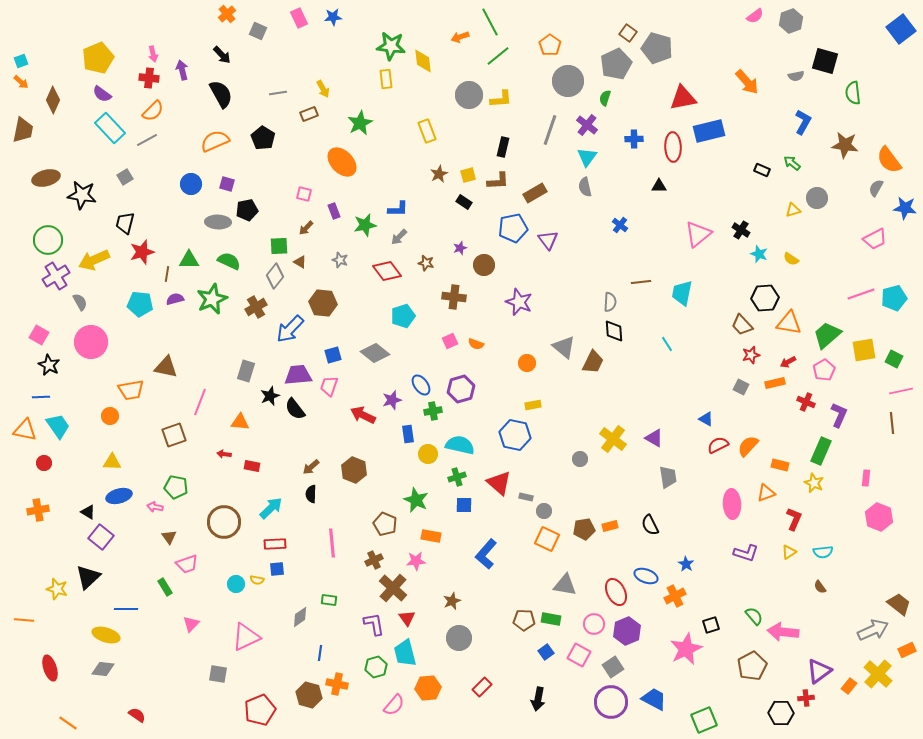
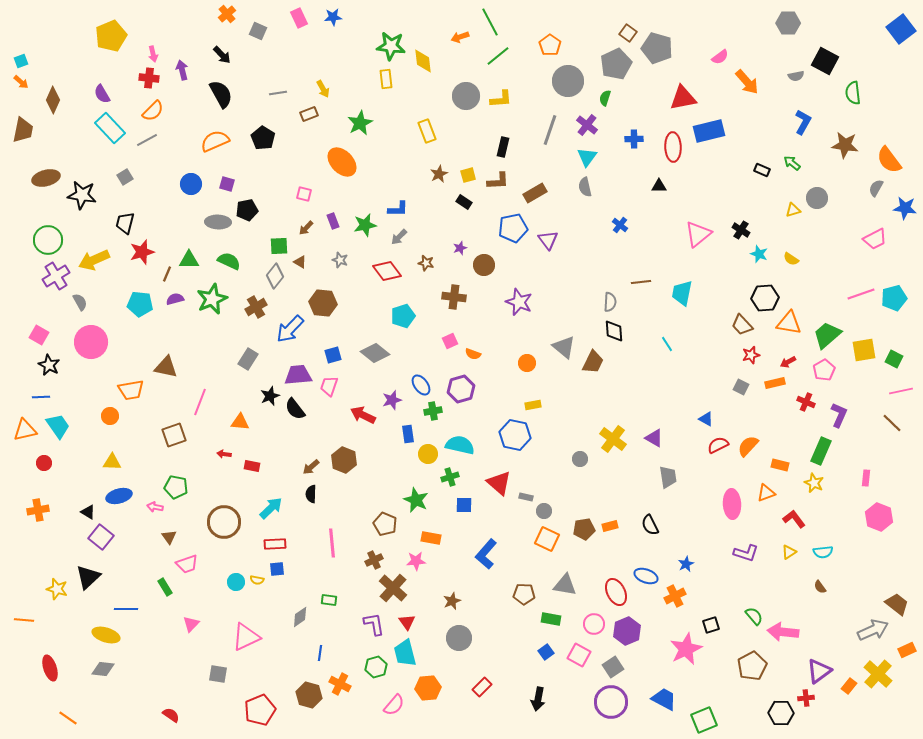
pink semicircle at (755, 16): moved 35 px left, 41 px down
gray hexagon at (791, 21): moved 3 px left, 2 px down; rotated 20 degrees clockwise
yellow pentagon at (98, 58): moved 13 px right, 22 px up
black square at (825, 61): rotated 12 degrees clockwise
purple semicircle at (102, 94): rotated 24 degrees clockwise
gray circle at (469, 95): moved 3 px left, 1 px down
purple rectangle at (334, 211): moved 1 px left, 10 px down
brown line at (167, 274): rotated 14 degrees clockwise
orange semicircle at (476, 344): moved 3 px left, 10 px down
gray rectangle at (246, 371): moved 2 px right, 12 px up; rotated 15 degrees clockwise
brown line at (892, 423): rotated 40 degrees counterclockwise
orange triangle at (25, 430): rotated 25 degrees counterclockwise
brown hexagon at (354, 470): moved 10 px left, 10 px up
green cross at (457, 477): moved 7 px left
red L-shape at (794, 519): rotated 60 degrees counterclockwise
orange rectangle at (431, 536): moved 2 px down
blue star at (686, 564): rotated 14 degrees clockwise
cyan circle at (236, 584): moved 2 px up
brown trapezoid at (899, 604): moved 2 px left
red triangle at (407, 618): moved 4 px down
brown pentagon at (524, 620): moved 26 px up
orange cross at (337, 684): moved 3 px right; rotated 15 degrees clockwise
blue trapezoid at (654, 699): moved 10 px right
red semicircle at (137, 715): moved 34 px right
orange line at (68, 723): moved 5 px up
